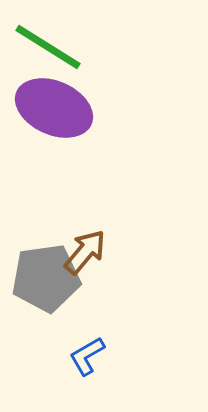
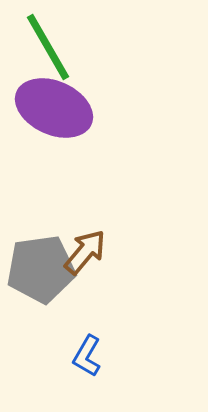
green line: rotated 28 degrees clockwise
gray pentagon: moved 5 px left, 9 px up
blue L-shape: rotated 30 degrees counterclockwise
